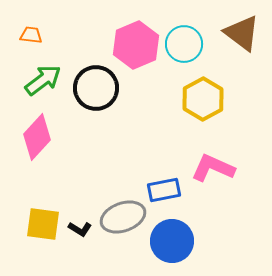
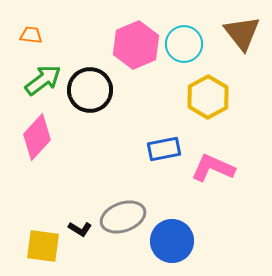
brown triangle: rotated 15 degrees clockwise
black circle: moved 6 px left, 2 px down
yellow hexagon: moved 5 px right, 2 px up
blue rectangle: moved 41 px up
yellow square: moved 22 px down
